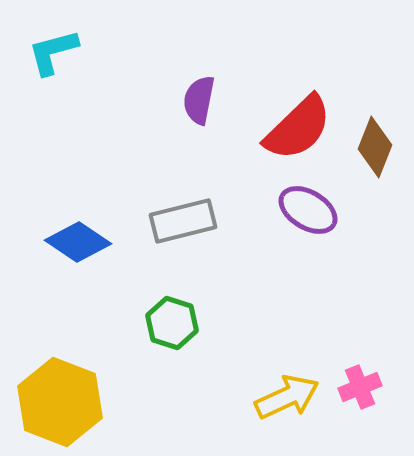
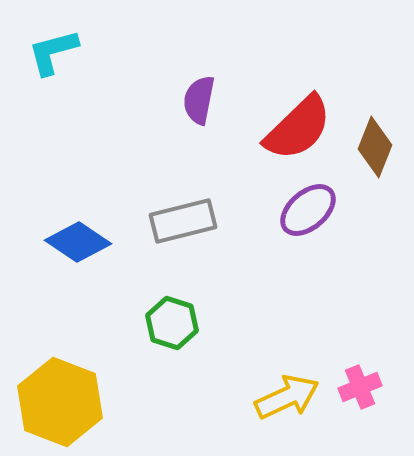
purple ellipse: rotated 72 degrees counterclockwise
